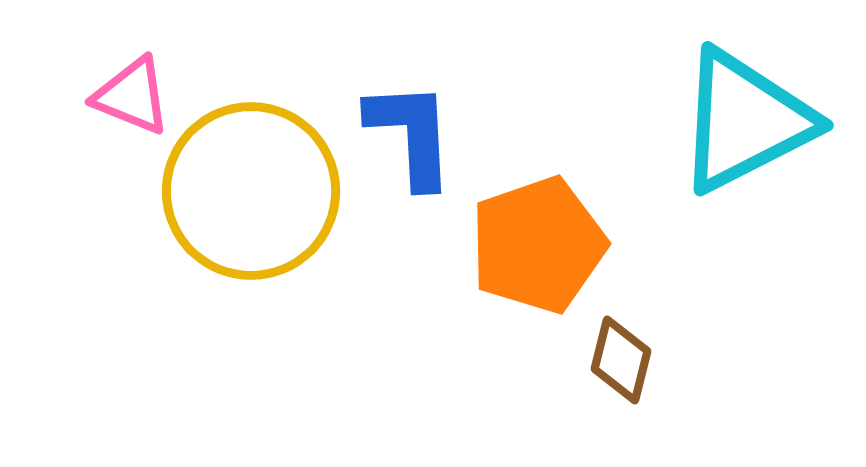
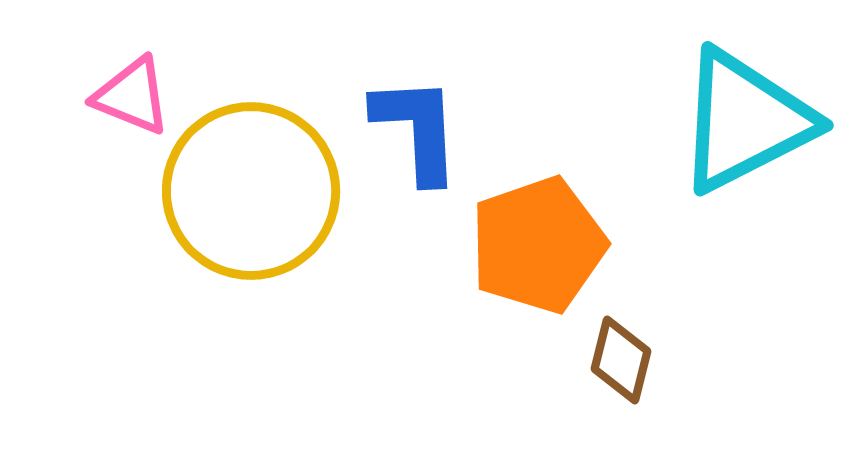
blue L-shape: moved 6 px right, 5 px up
